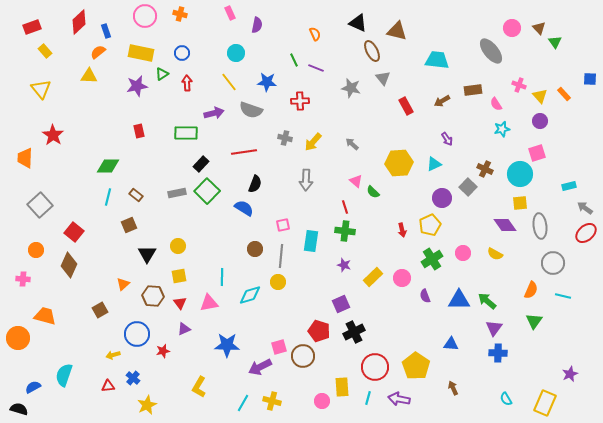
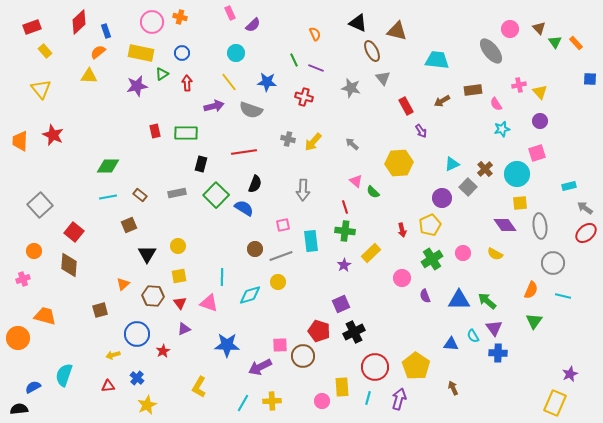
orange cross at (180, 14): moved 3 px down
pink circle at (145, 16): moved 7 px right, 6 px down
purple semicircle at (257, 25): moved 4 px left; rotated 35 degrees clockwise
pink circle at (512, 28): moved 2 px left, 1 px down
pink cross at (519, 85): rotated 32 degrees counterclockwise
orange rectangle at (564, 94): moved 12 px right, 51 px up
yellow triangle at (540, 96): moved 4 px up
red cross at (300, 101): moved 4 px right, 4 px up; rotated 18 degrees clockwise
purple arrow at (214, 113): moved 7 px up
red rectangle at (139, 131): moved 16 px right
red star at (53, 135): rotated 10 degrees counterclockwise
gray cross at (285, 138): moved 3 px right, 1 px down
purple arrow at (447, 139): moved 26 px left, 8 px up
orange trapezoid at (25, 158): moved 5 px left, 17 px up
black rectangle at (201, 164): rotated 28 degrees counterclockwise
cyan triangle at (434, 164): moved 18 px right
brown cross at (485, 169): rotated 21 degrees clockwise
cyan circle at (520, 174): moved 3 px left
gray arrow at (306, 180): moved 3 px left, 10 px down
green square at (207, 191): moved 9 px right, 4 px down
brown rectangle at (136, 195): moved 4 px right
cyan line at (108, 197): rotated 66 degrees clockwise
cyan rectangle at (311, 241): rotated 15 degrees counterclockwise
orange circle at (36, 250): moved 2 px left, 1 px down
gray line at (281, 256): rotated 65 degrees clockwise
brown diamond at (69, 265): rotated 20 degrees counterclockwise
purple star at (344, 265): rotated 24 degrees clockwise
yellow rectangle at (373, 277): moved 2 px left, 24 px up
pink cross at (23, 279): rotated 24 degrees counterclockwise
pink triangle at (209, 303): rotated 30 degrees clockwise
brown square at (100, 310): rotated 14 degrees clockwise
purple triangle at (494, 328): rotated 12 degrees counterclockwise
pink square at (279, 347): moved 1 px right, 2 px up; rotated 14 degrees clockwise
red star at (163, 351): rotated 16 degrees counterclockwise
blue cross at (133, 378): moved 4 px right
purple arrow at (399, 399): rotated 95 degrees clockwise
cyan semicircle at (506, 399): moved 33 px left, 63 px up
yellow cross at (272, 401): rotated 18 degrees counterclockwise
yellow rectangle at (545, 403): moved 10 px right
black semicircle at (19, 409): rotated 24 degrees counterclockwise
